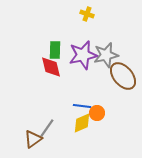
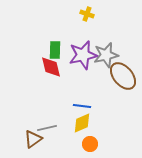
orange circle: moved 7 px left, 31 px down
gray line: rotated 42 degrees clockwise
